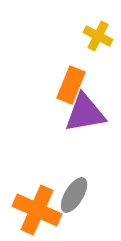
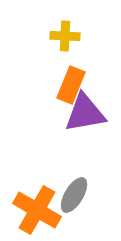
yellow cross: moved 33 px left; rotated 24 degrees counterclockwise
orange cross: rotated 6 degrees clockwise
